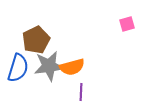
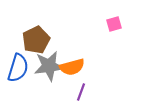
pink square: moved 13 px left
purple line: rotated 18 degrees clockwise
